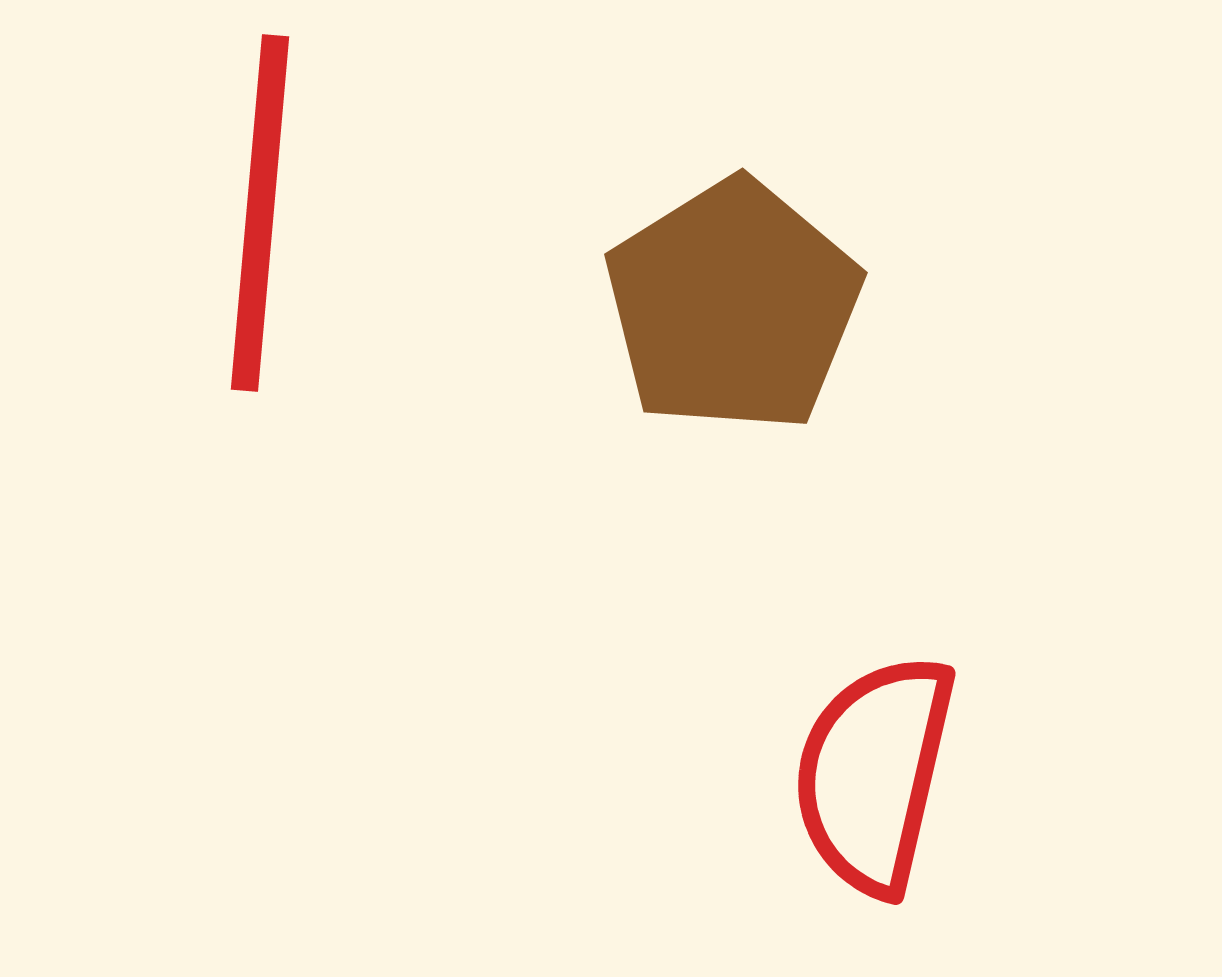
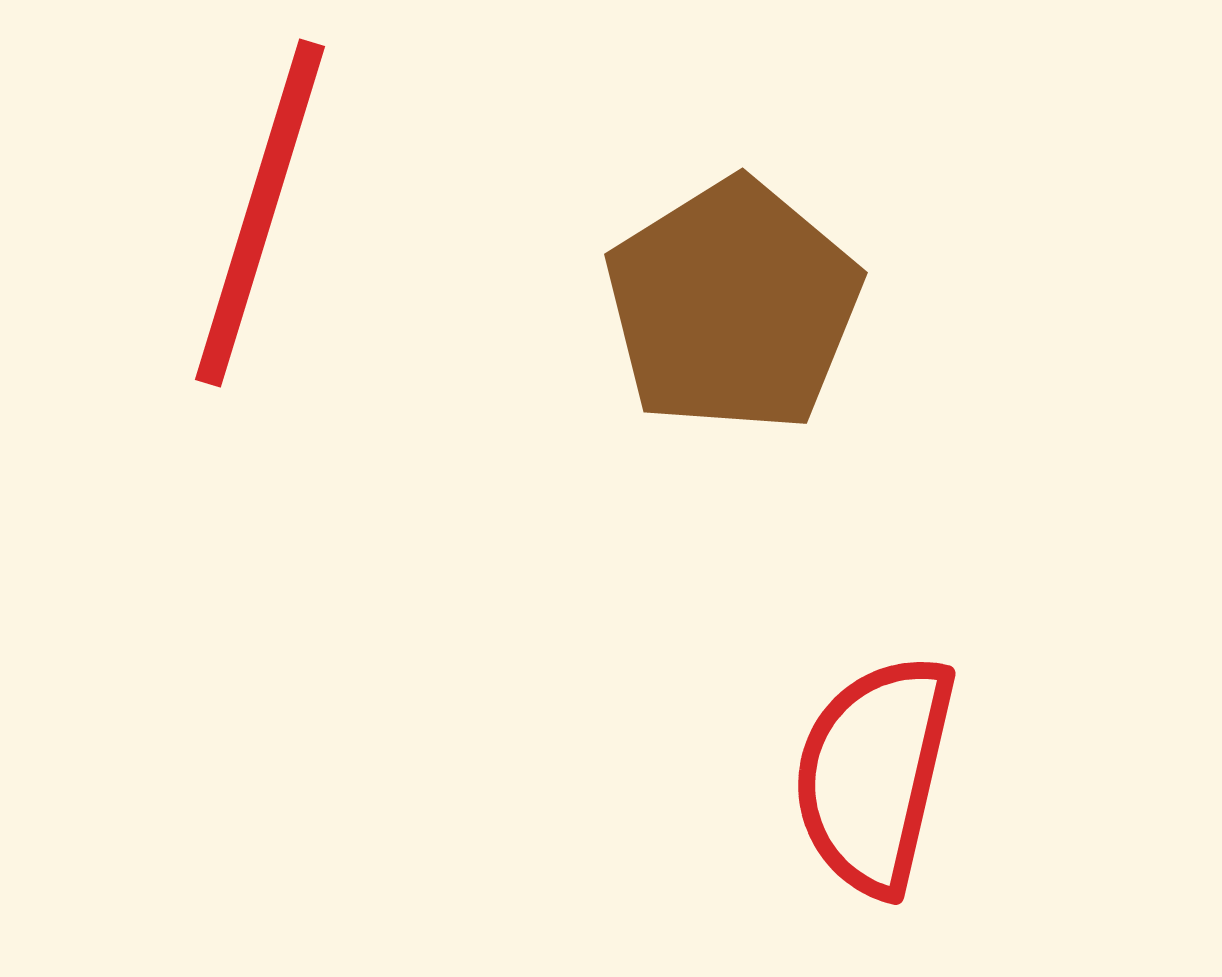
red line: rotated 12 degrees clockwise
